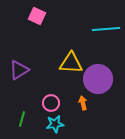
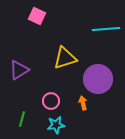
yellow triangle: moved 6 px left, 5 px up; rotated 20 degrees counterclockwise
pink circle: moved 2 px up
cyan star: moved 1 px right, 1 px down
